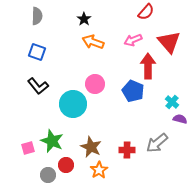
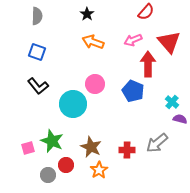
black star: moved 3 px right, 5 px up
red arrow: moved 2 px up
